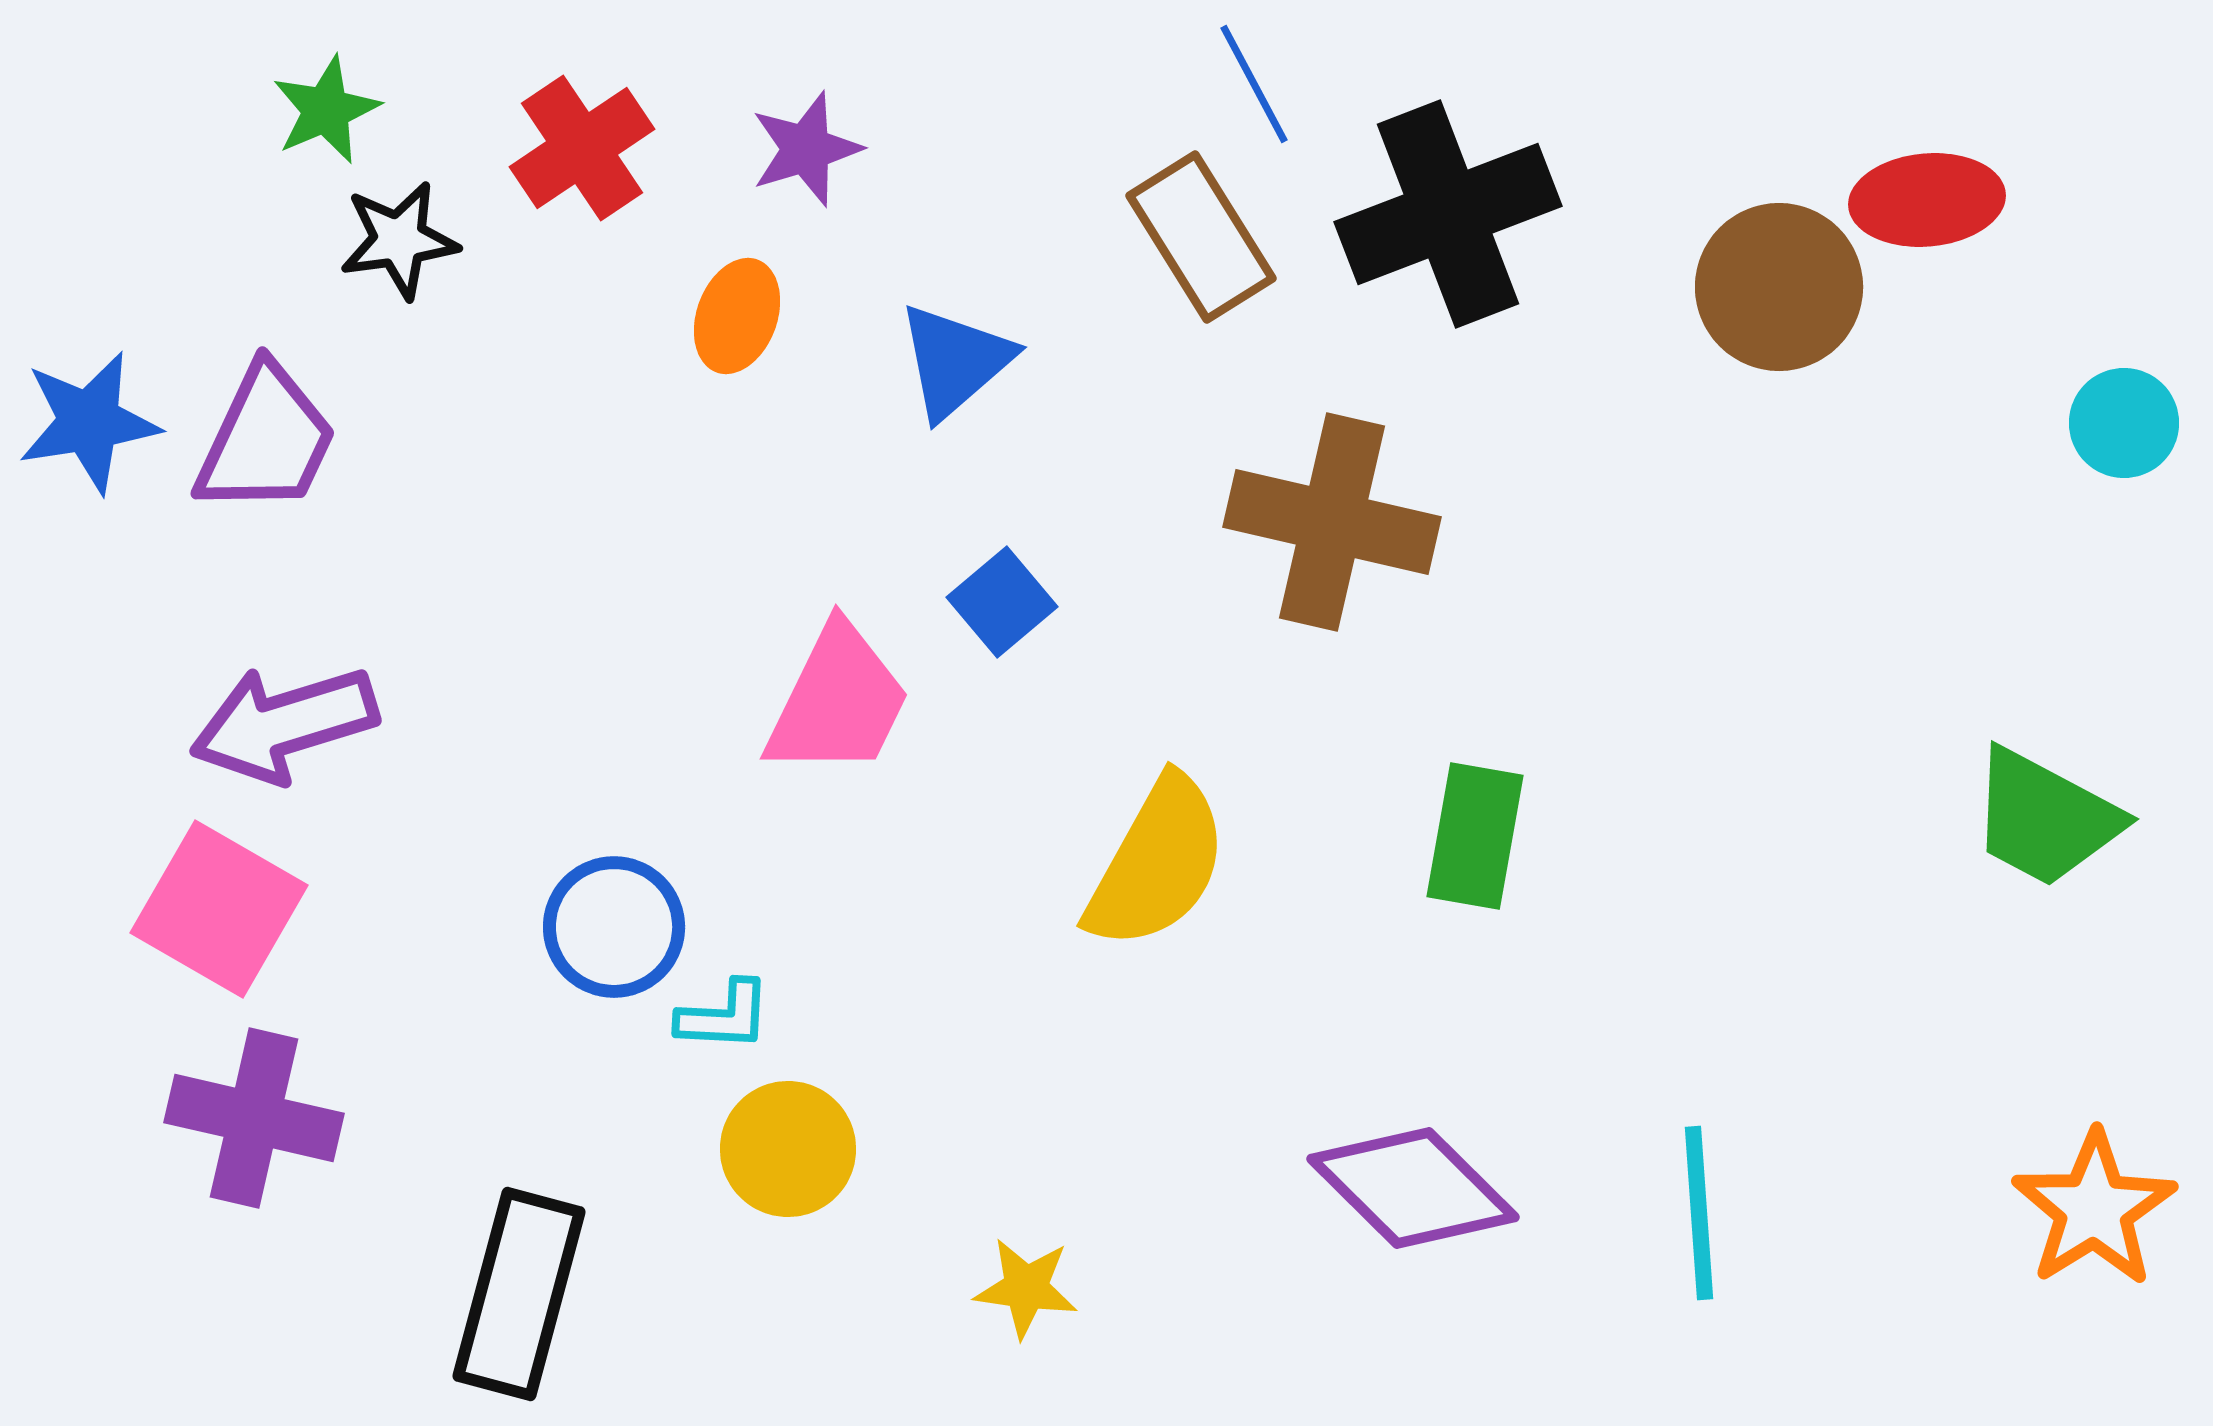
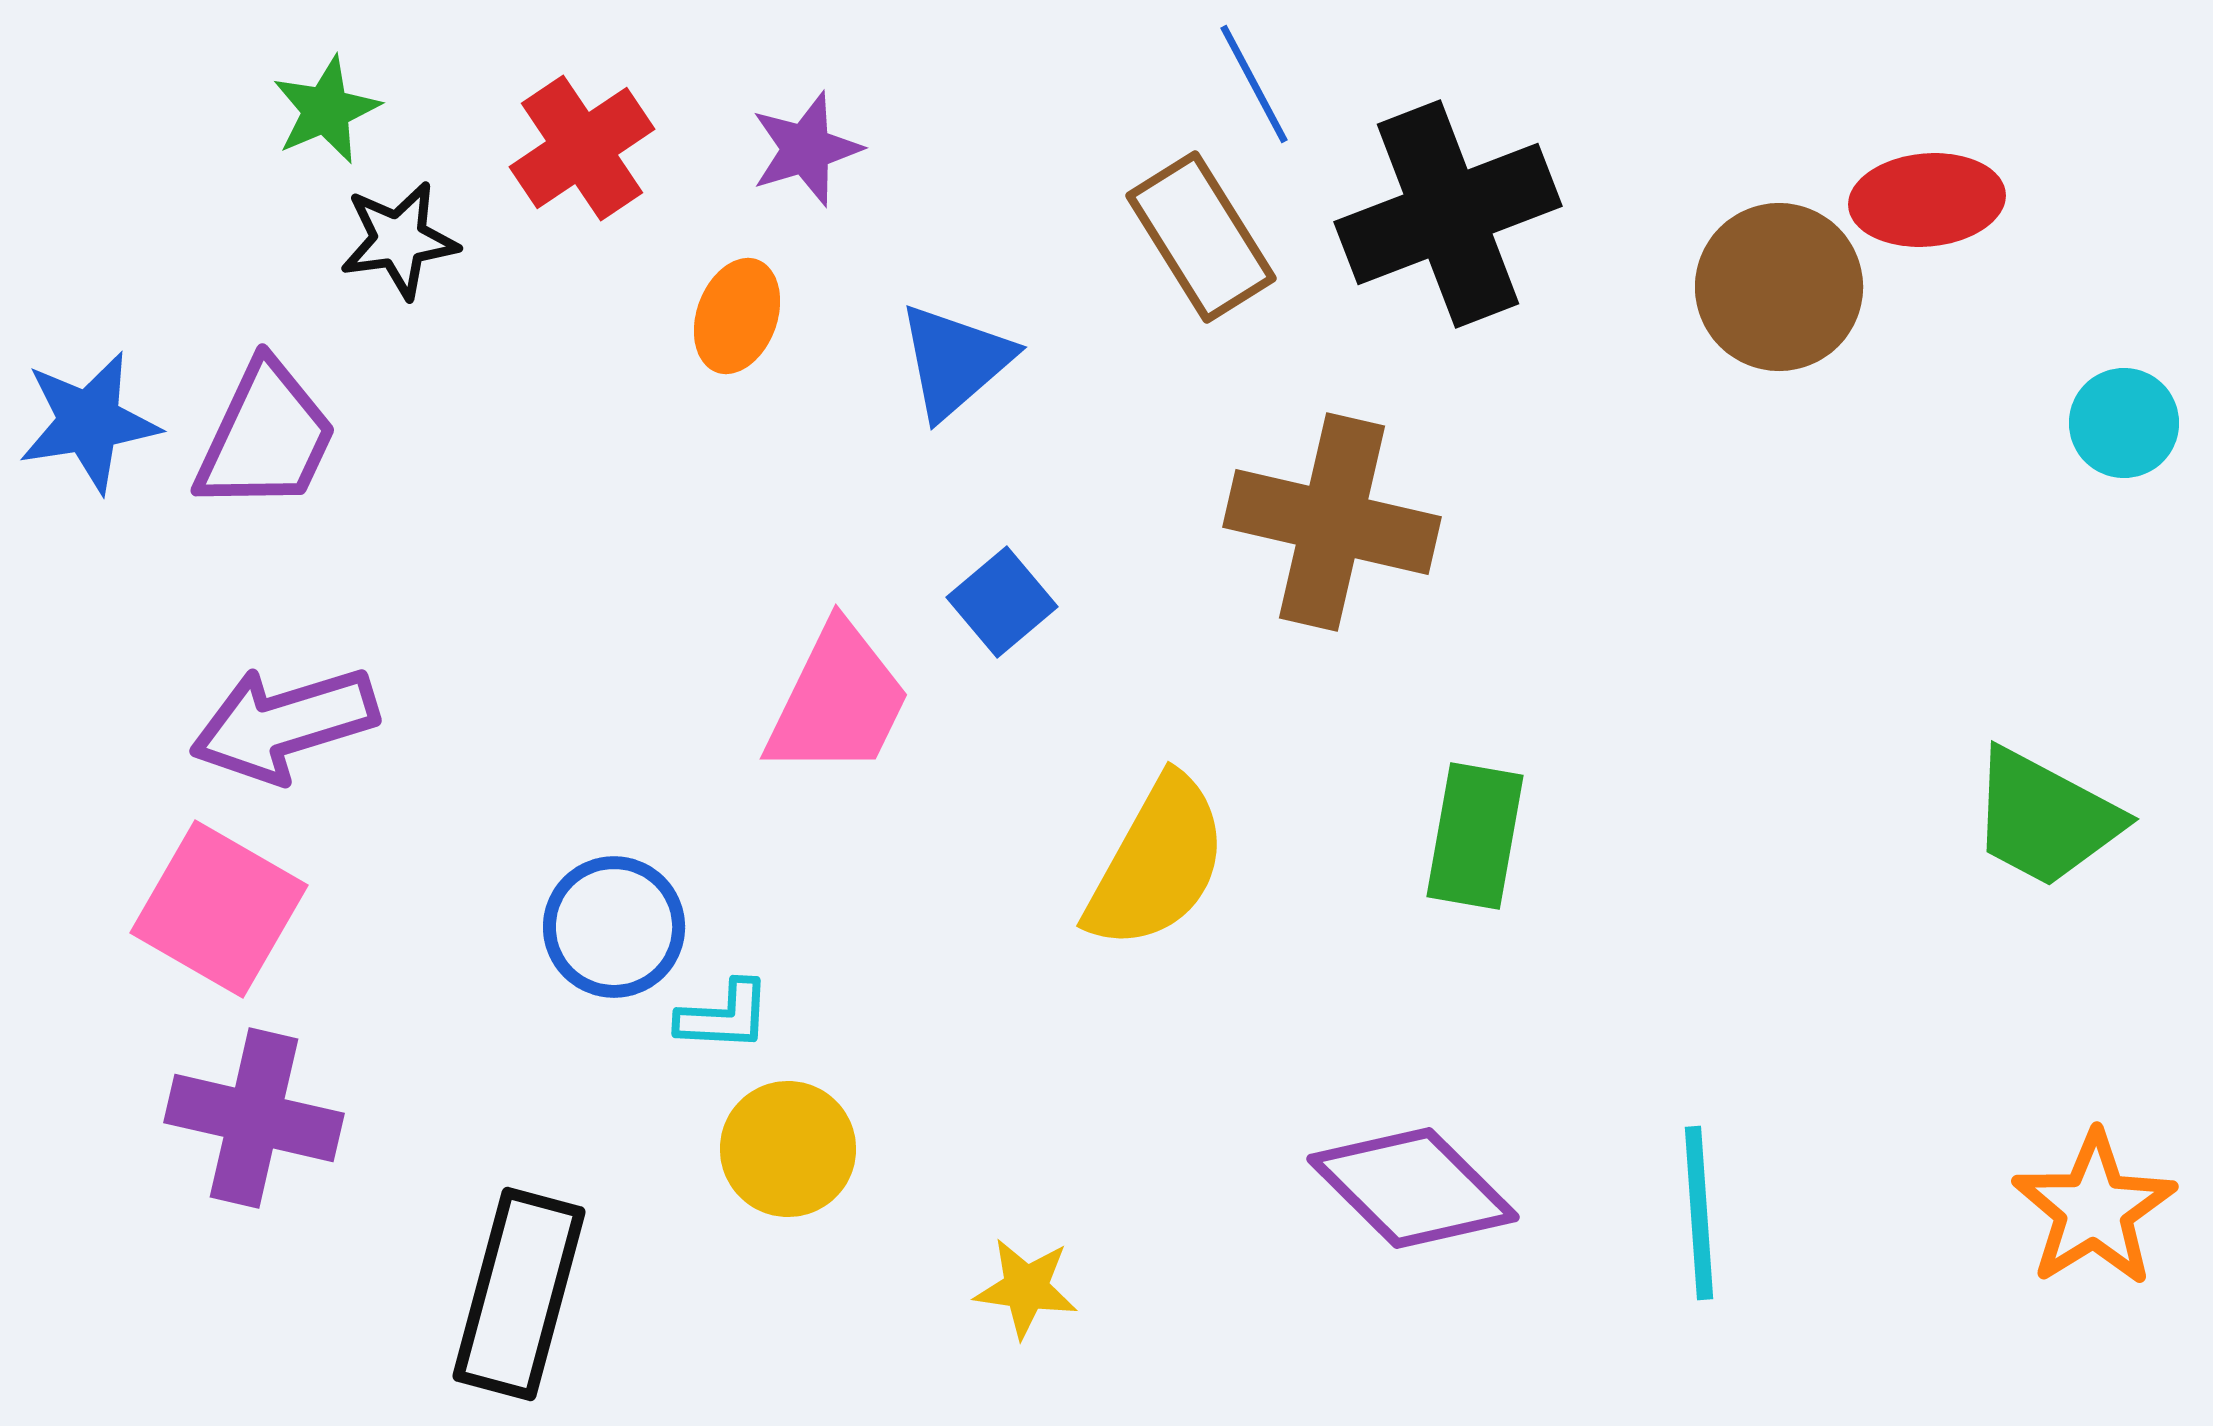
purple trapezoid: moved 3 px up
